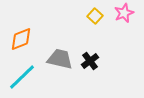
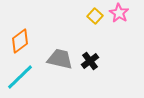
pink star: moved 5 px left; rotated 18 degrees counterclockwise
orange diamond: moved 1 px left, 2 px down; rotated 15 degrees counterclockwise
cyan line: moved 2 px left
